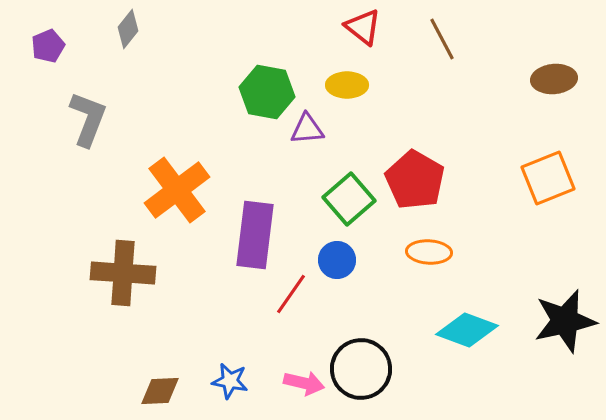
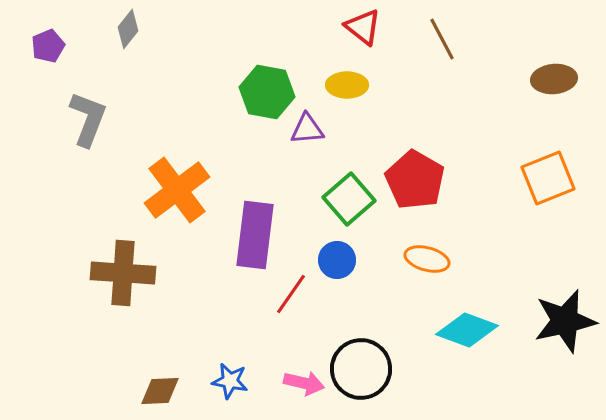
orange ellipse: moved 2 px left, 7 px down; rotated 12 degrees clockwise
